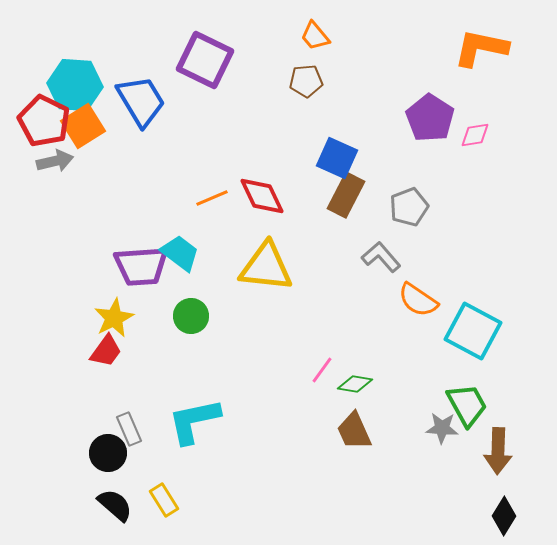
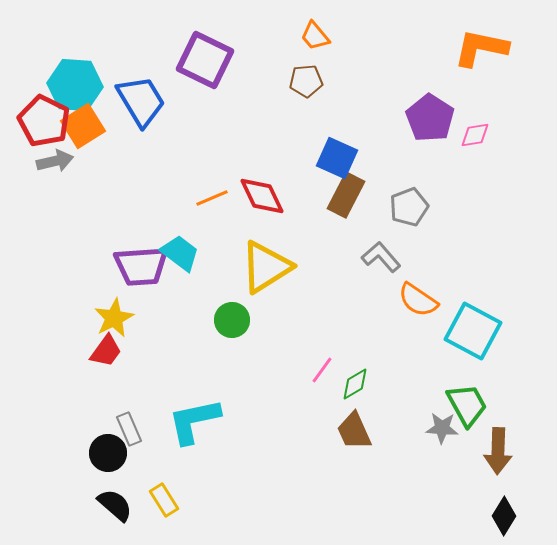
yellow triangle: rotated 38 degrees counterclockwise
green circle: moved 41 px right, 4 px down
green diamond: rotated 40 degrees counterclockwise
